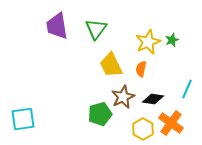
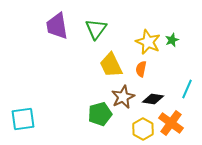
yellow star: rotated 25 degrees counterclockwise
